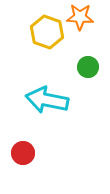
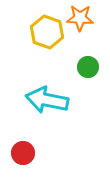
orange star: moved 1 px down
